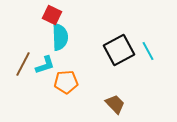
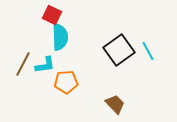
black square: rotated 8 degrees counterclockwise
cyan L-shape: rotated 10 degrees clockwise
